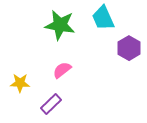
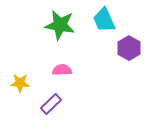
cyan trapezoid: moved 1 px right, 2 px down
pink semicircle: rotated 36 degrees clockwise
